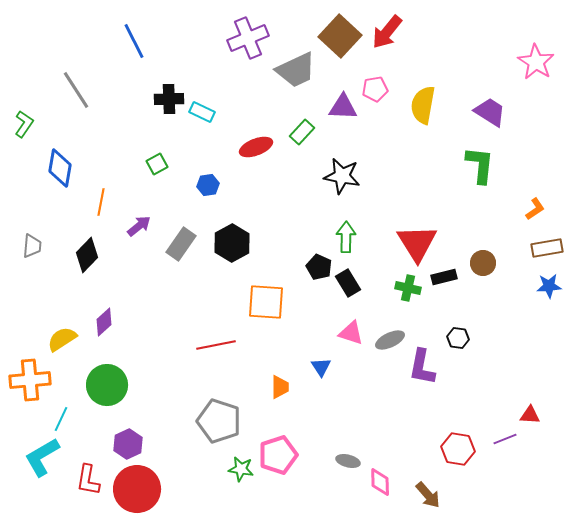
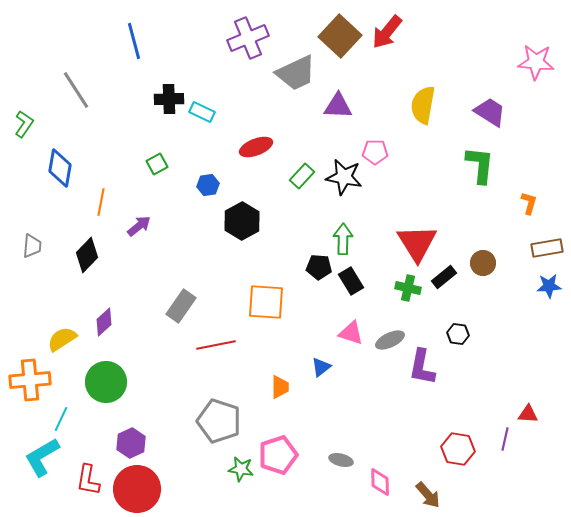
blue line at (134, 41): rotated 12 degrees clockwise
pink star at (536, 62): rotated 27 degrees counterclockwise
gray trapezoid at (296, 70): moved 3 px down
pink pentagon at (375, 89): moved 63 px down; rotated 10 degrees clockwise
purple triangle at (343, 107): moved 5 px left, 1 px up
green rectangle at (302, 132): moved 44 px down
black star at (342, 176): moved 2 px right, 1 px down
orange L-shape at (535, 209): moved 6 px left, 6 px up; rotated 40 degrees counterclockwise
green arrow at (346, 237): moved 3 px left, 2 px down
black hexagon at (232, 243): moved 10 px right, 22 px up
gray rectangle at (181, 244): moved 62 px down
black pentagon at (319, 267): rotated 20 degrees counterclockwise
black rectangle at (444, 277): rotated 25 degrees counterclockwise
black rectangle at (348, 283): moved 3 px right, 2 px up
black hexagon at (458, 338): moved 4 px up
blue triangle at (321, 367): rotated 25 degrees clockwise
green circle at (107, 385): moved 1 px left, 3 px up
red triangle at (530, 415): moved 2 px left, 1 px up
purple line at (505, 439): rotated 55 degrees counterclockwise
purple hexagon at (128, 444): moved 3 px right, 1 px up
gray ellipse at (348, 461): moved 7 px left, 1 px up
